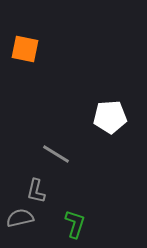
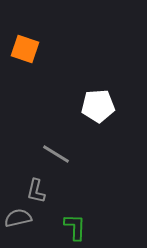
orange square: rotated 8 degrees clockwise
white pentagon: moved 12 px left, 11 px up
gray semicircle: moved 2 px left
green L-shape: moved 3 px down; rotated 16 degrees counterclockwise
